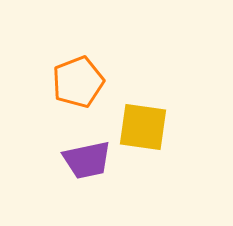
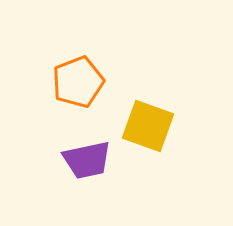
yellow square: moved 5 px right, 1 px up; rotated 12 degrees clockwise
